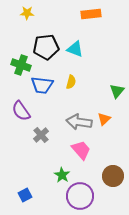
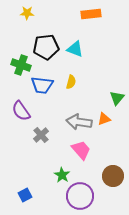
green triangle: moved 7 px down
orange triangle: rotated 24 degrees clockwise
